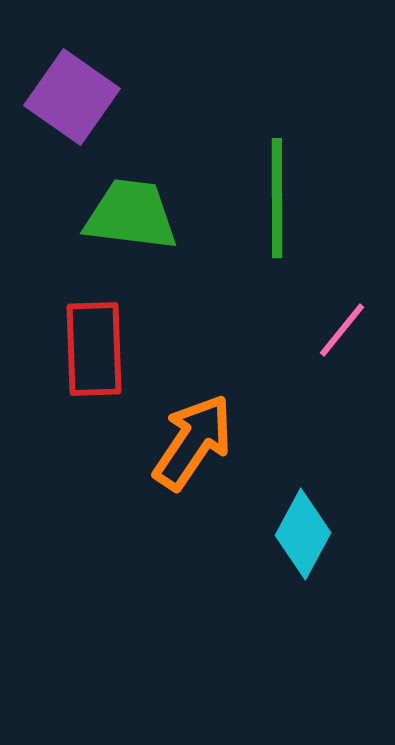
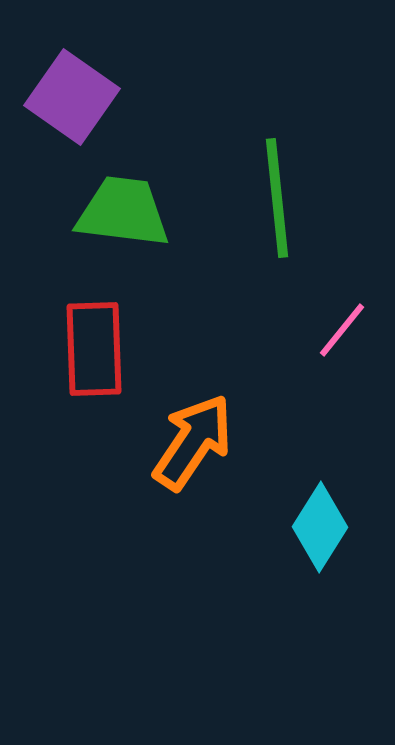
green line: rotated 6 degrees counterclockwise
green trapezoid: moved 8 px left, 3 px up
cyan diamond: moved 17 px right, 7 px up; rotated 4 degrees clockwise
